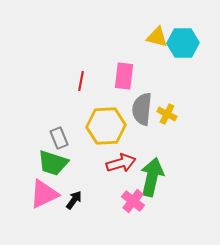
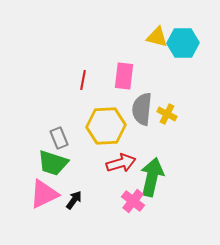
red line: moved 2 px right, 1 px up
